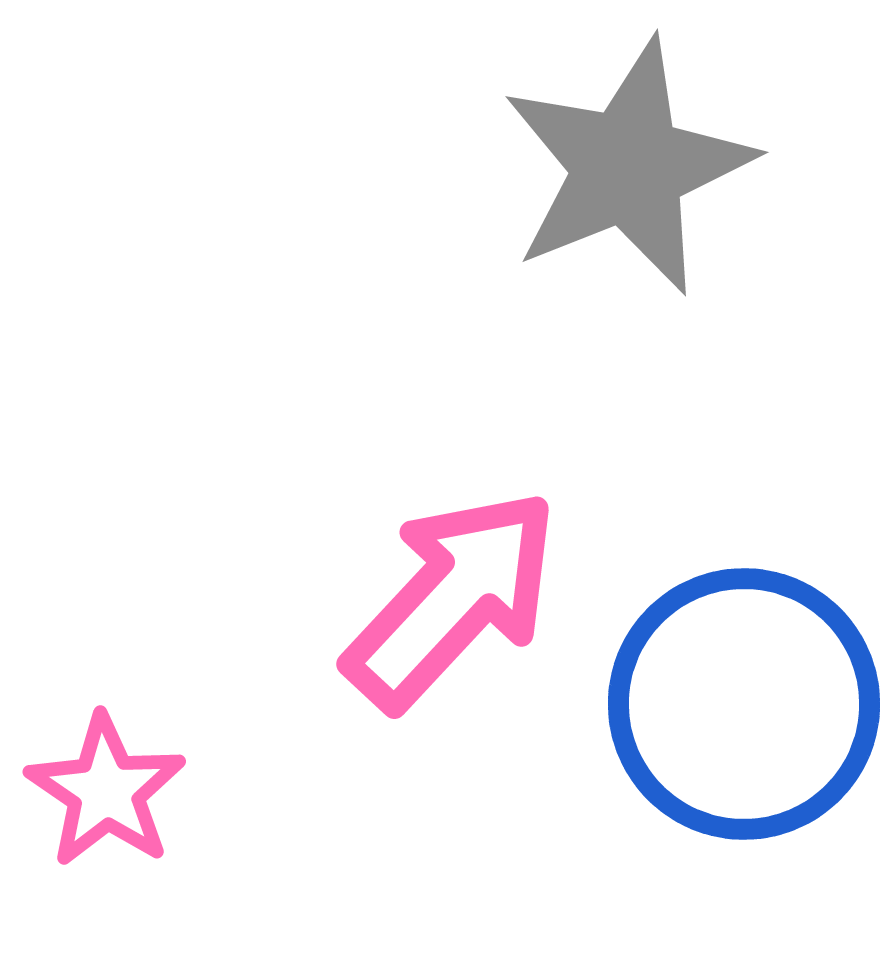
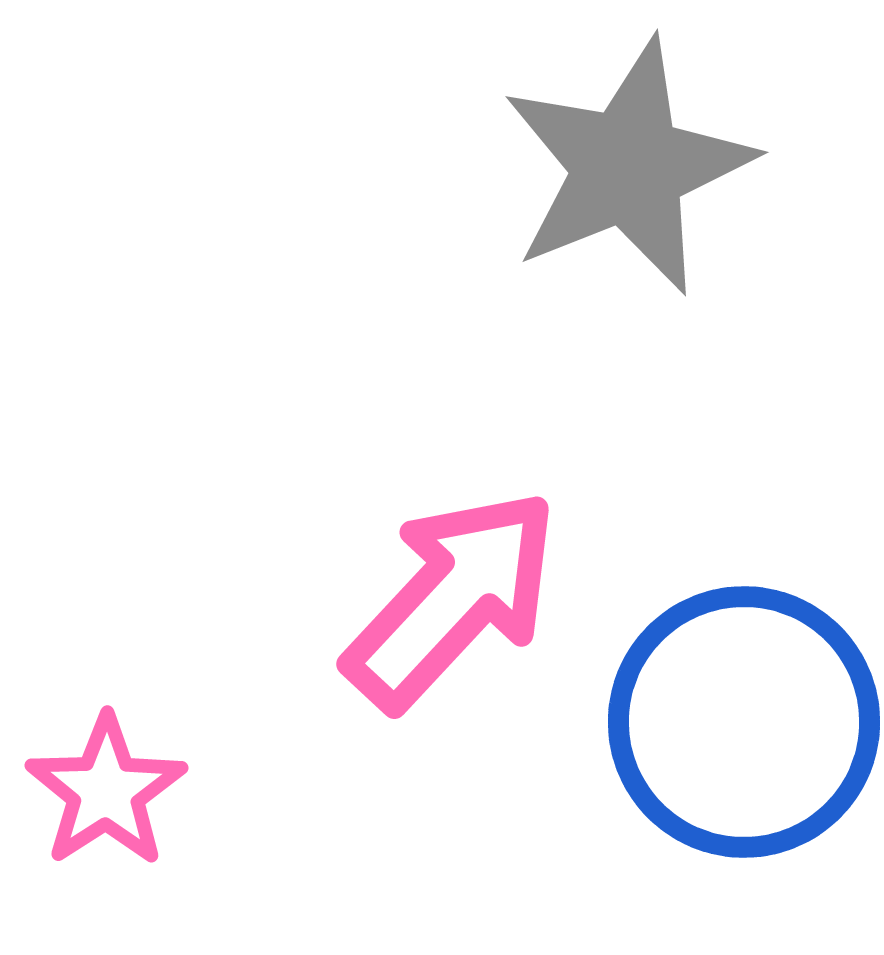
blue circle: moved 18 px down
pink star: rotated 5 degrees clockwise
